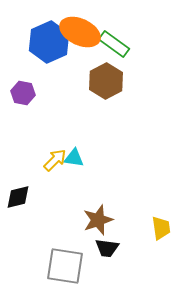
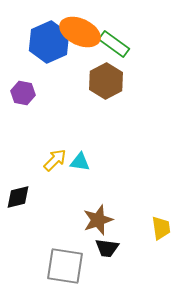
cyan triangle: moved 6 px right, 4 px down
